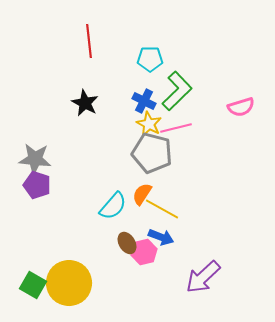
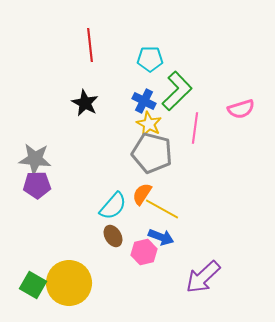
red line: moved 1 px right, 4 px down
pink semicircle: moved 2 px down
pink line: moved 19 px right; rotated 68 degrees counterclockwise
purple pentagon: rotated 20 degrees counterclockwise
brown ellipse: moved 14 px left, 7 px up
